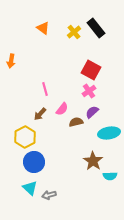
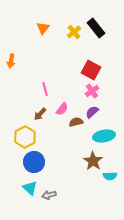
orange triangle: rotated 32 degrees clockwise
pink cross: moved 3 px right
cyan ellipse: moved 5 px left, 3 px down
